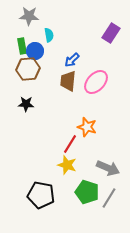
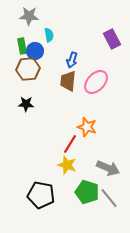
purple rectangle: moved 1 px right, 6 px down; rotated 60 degrees counterclockwise
blue arrow: rotated 28 degrees counterclockwise
gray line: rotated 70 degrees counterclockwise
